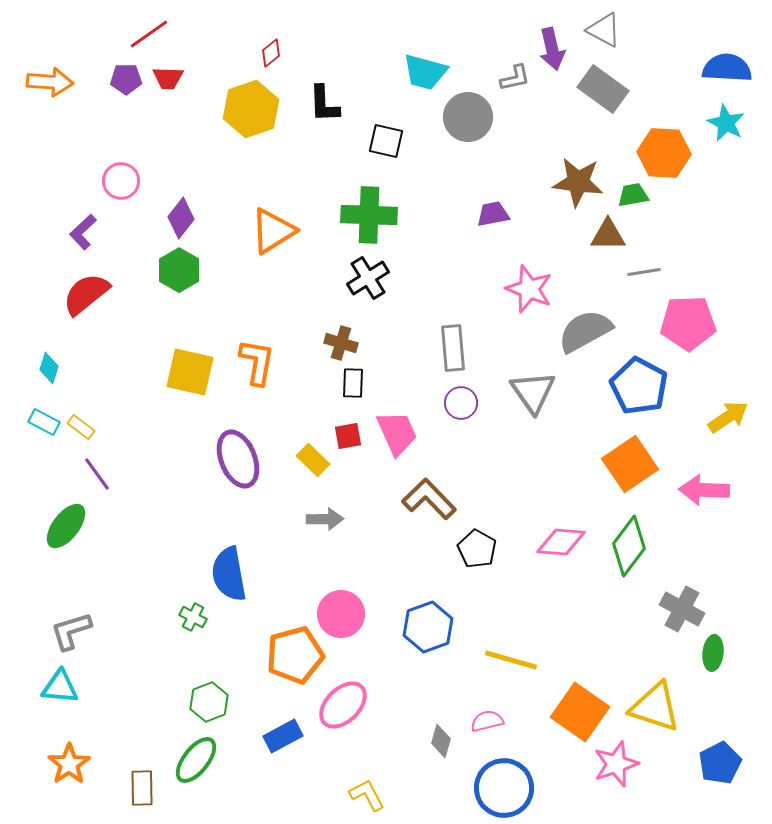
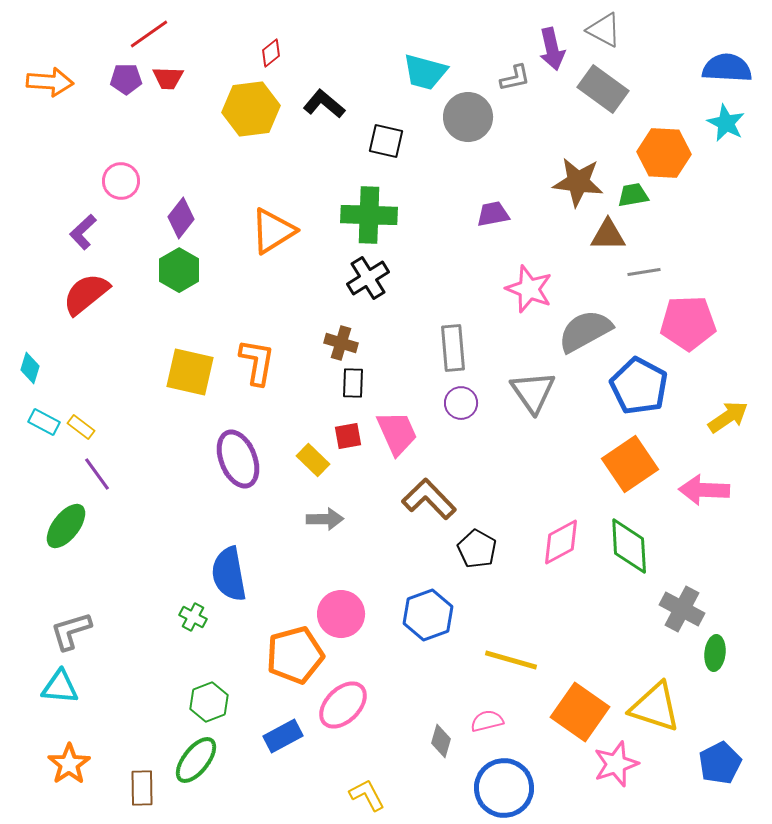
black L-shape at (324, 104): rotated 132 degrees clockwise
yellow hexagon at (251, 109): rotated 12 degrees clockwise
cyan diamond at (49, 368): moved 19 px left
pink diamond at (561, 542): rotated 33 degrees counterclockwise
green diamond at (629, 546): rotated 40 degrees counterclockwise
blue hexagon at (428, 627): moved 12 px up
green ellipse at (713, 653): moved 2 px right
